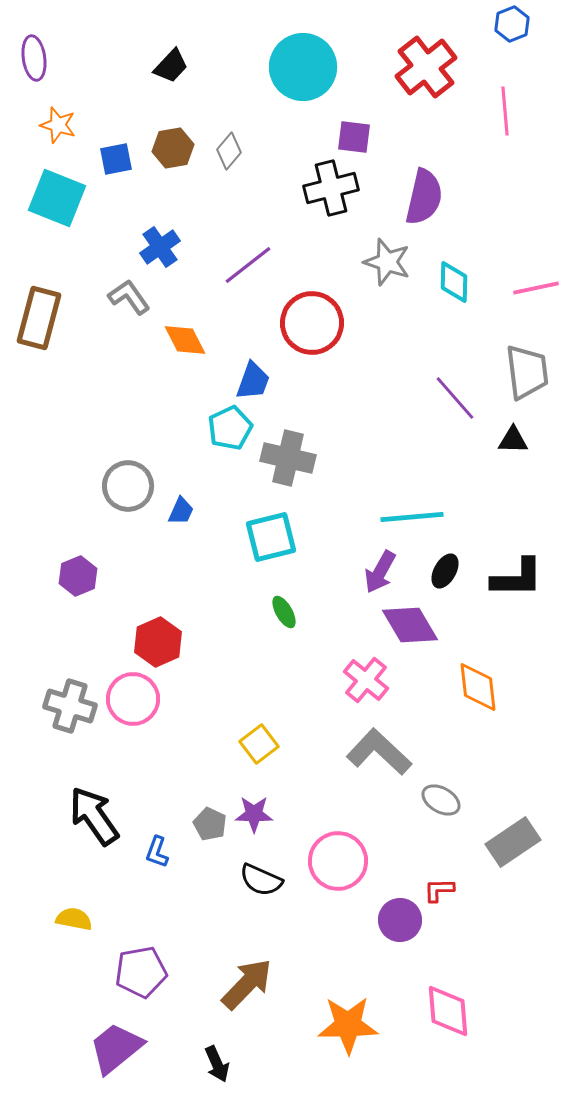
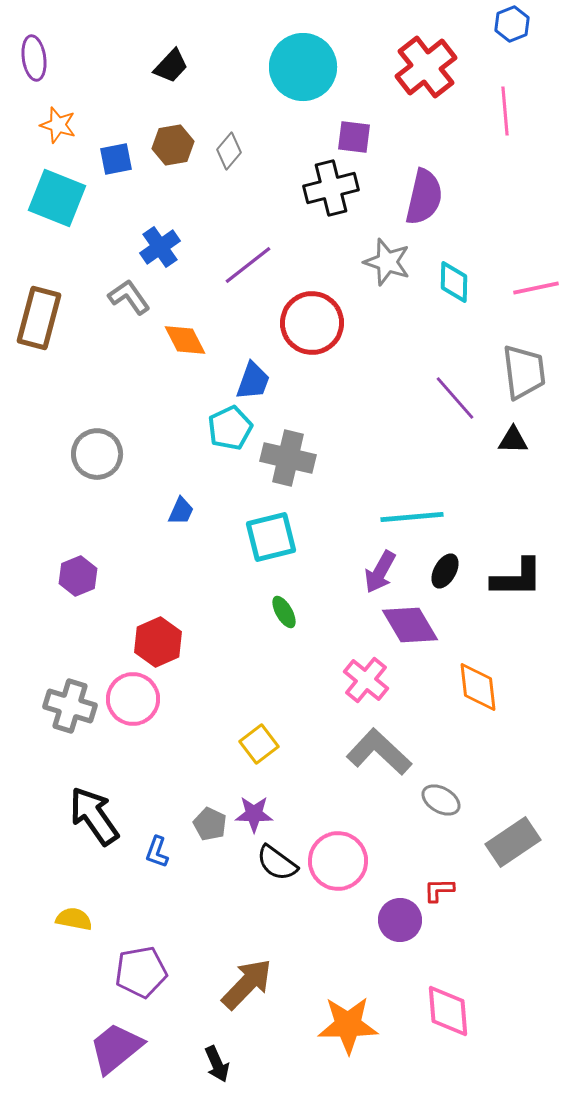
brown hexagon at (173, 148): moved 3 px up
gray trapezoid at (527, 372): moved 3 px left
gray circle at (128, 486): moved 31 px left, 32 px up
black semicircle at (261, 880): moved 16 px right, 17 px up; rotated 12 degrees clockwise
